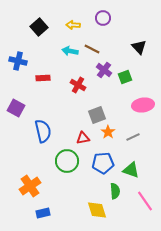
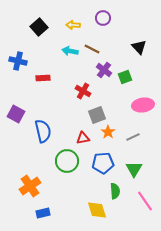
red cross: moved 5 px right, 6 px down
purple square: moved 6 px down
green triangle: moved 3 px right, 1 px up; rotated 42 degrees clockwise
